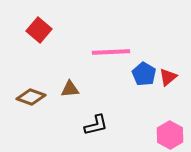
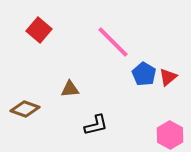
pink line: moved 2 px right, 10 px up; rotated 48 degrees clockwise
brown diamond: moved 6 px left, 12 px down
